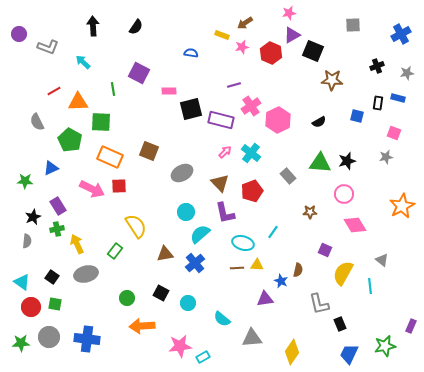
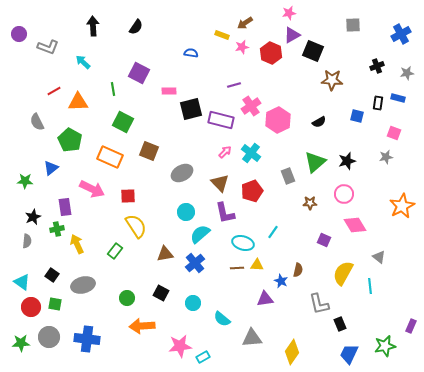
green square at (101, 122): moved 22 px right; rotated 25 degrees clockwise
green triangle at (320, 163): moved 5 px left, 1 px up; rotated 45 degrees counterclockwise
blue triangle at (51, 168): rotated 14 degrees counterclockwise
gray rectangle at (288, 176): rotated 21 degrees clockwise
red square at (119, 186): moved 9 px right, 10 px down
purple rectangle at (58, 206): moved 7 px right, 1 px down; rotated 24 degrees clockwise
brown star at (310, 212): moved 9 px up
purple square at (325, 250): moved 1 px left, 10 px up
gray triangle at (382, 260): moved 3 px left, 3 px up
gray ellipse at (86, 274): moved 3 px left, 11 px down
black square at (52, 277): moved 2 px up
cyan circle at (188, 303): moved 5 px right
